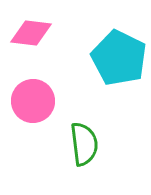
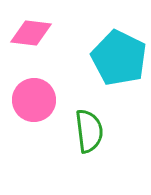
pink circle: moved 1 px right, 1 px up
green semicircle: moved 5 px right, 13 px up
